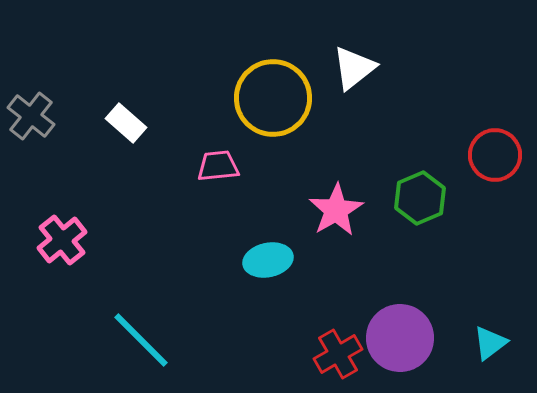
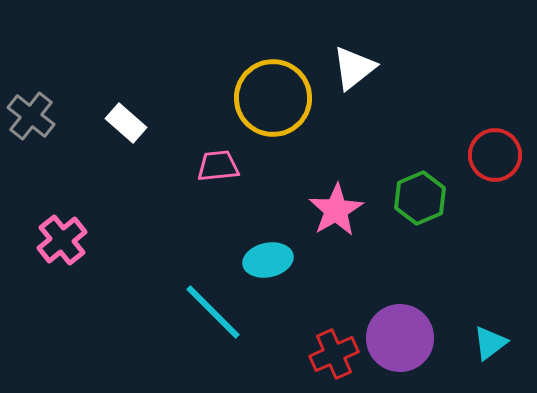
cyan line: moved 72 px right, 28 px up
red cross: moved 4 px left; rotated 6 degrees clockwise
